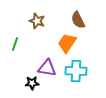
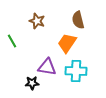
brown semicircle: rotated 12 degrees clockwise
green line: moved 3 px left, 3 px up; rotated 48 degrees counterclockwise
purple triangle: moved 1 px up
